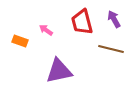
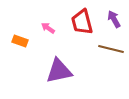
pink arrow: moved 2 px right, 2 px up
